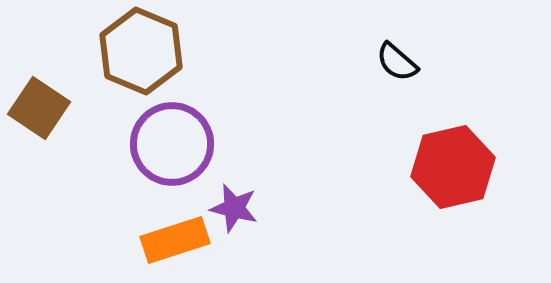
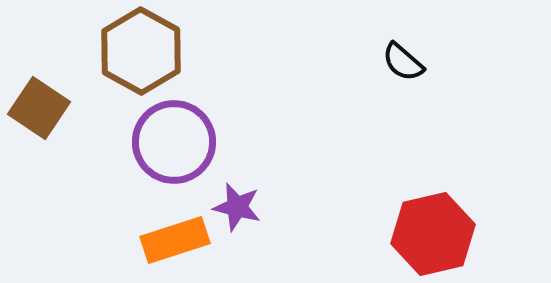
brown hexagon: rotated 6 degrees clockwise
black semicircle: moved 6 px right
purple circle: moved 2 px right, 2 px up
red hexagon: moved 20 px left, 67 px down
purple star: moved 3 px right, 1 px up
